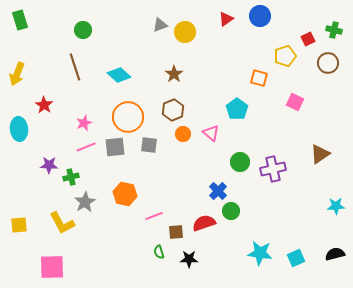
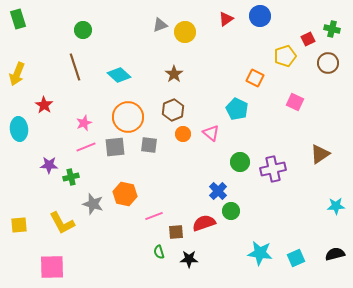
green rectangle at (20, 20): moved 2 px left, 1 px up
green cross at (334, 30): moved 2 px left, 1 px up
orange square at (259, 78): moved 4 px left; rotated 12 degrees clockwise
cyan pentagon at (237, 109): rotated 10 degrees counterclockwise
gray star at (85, 202): moved 8 px right, 2 px down; rotated 25 degrees counterclockwise
